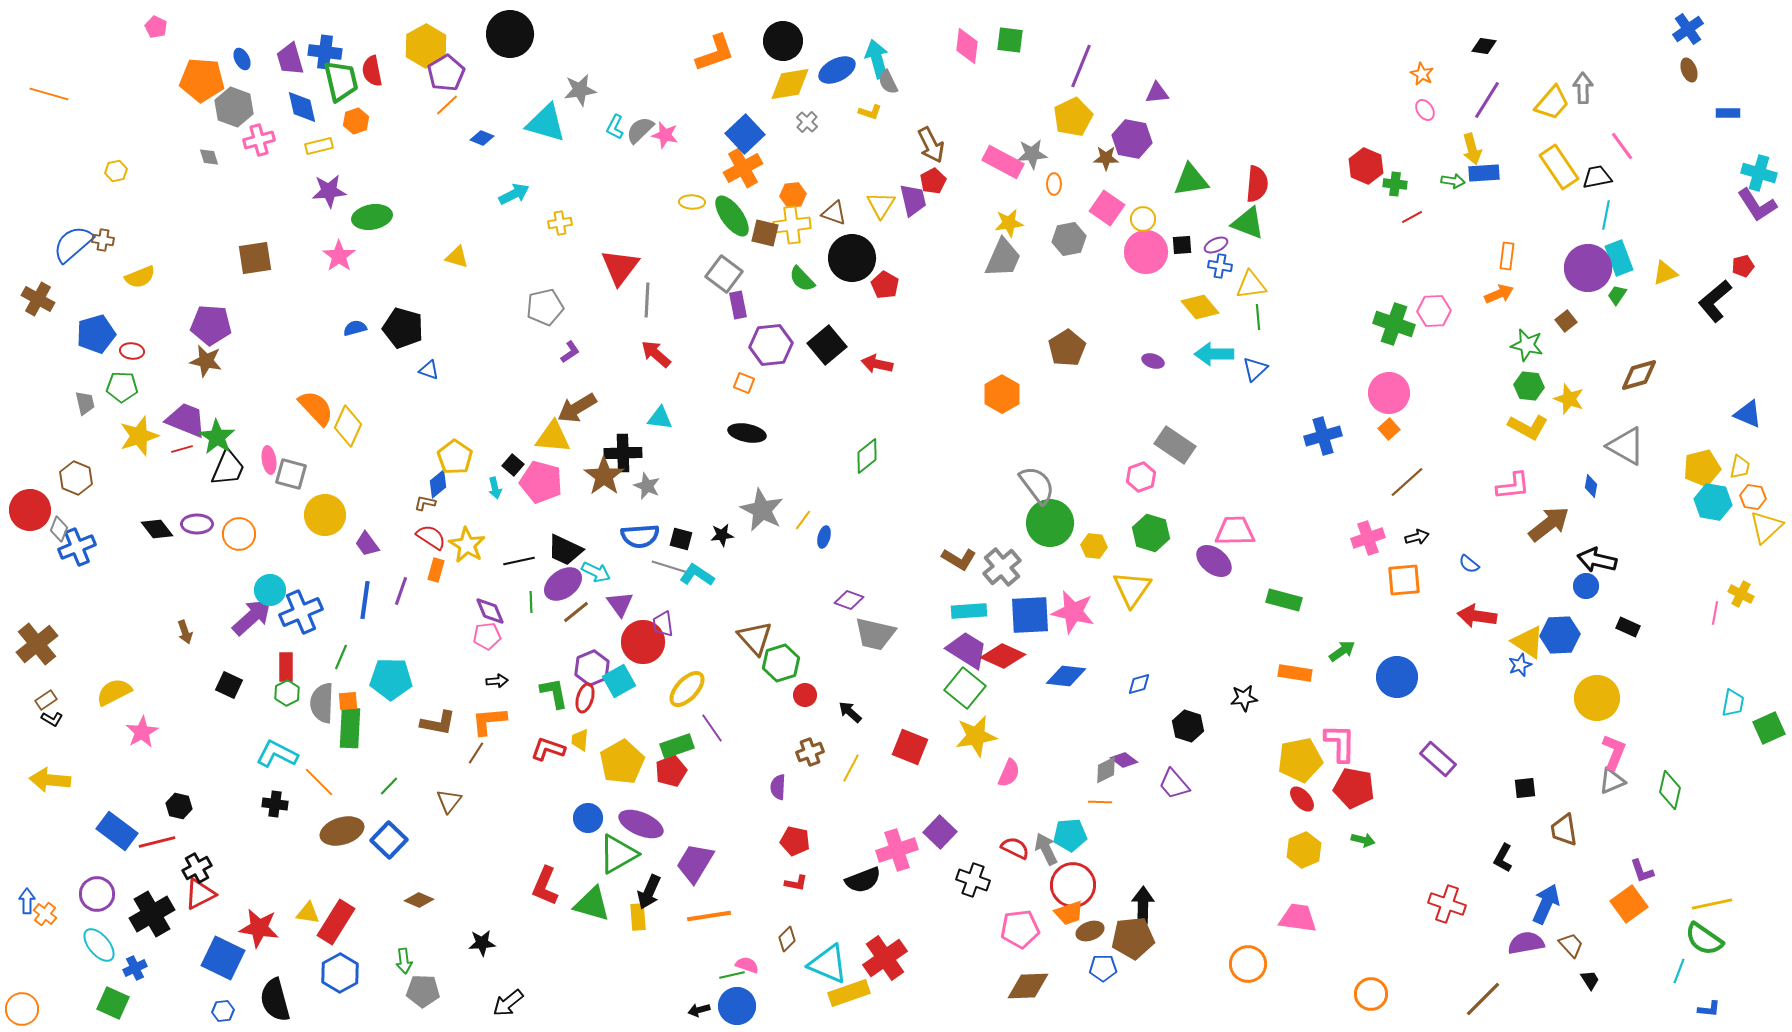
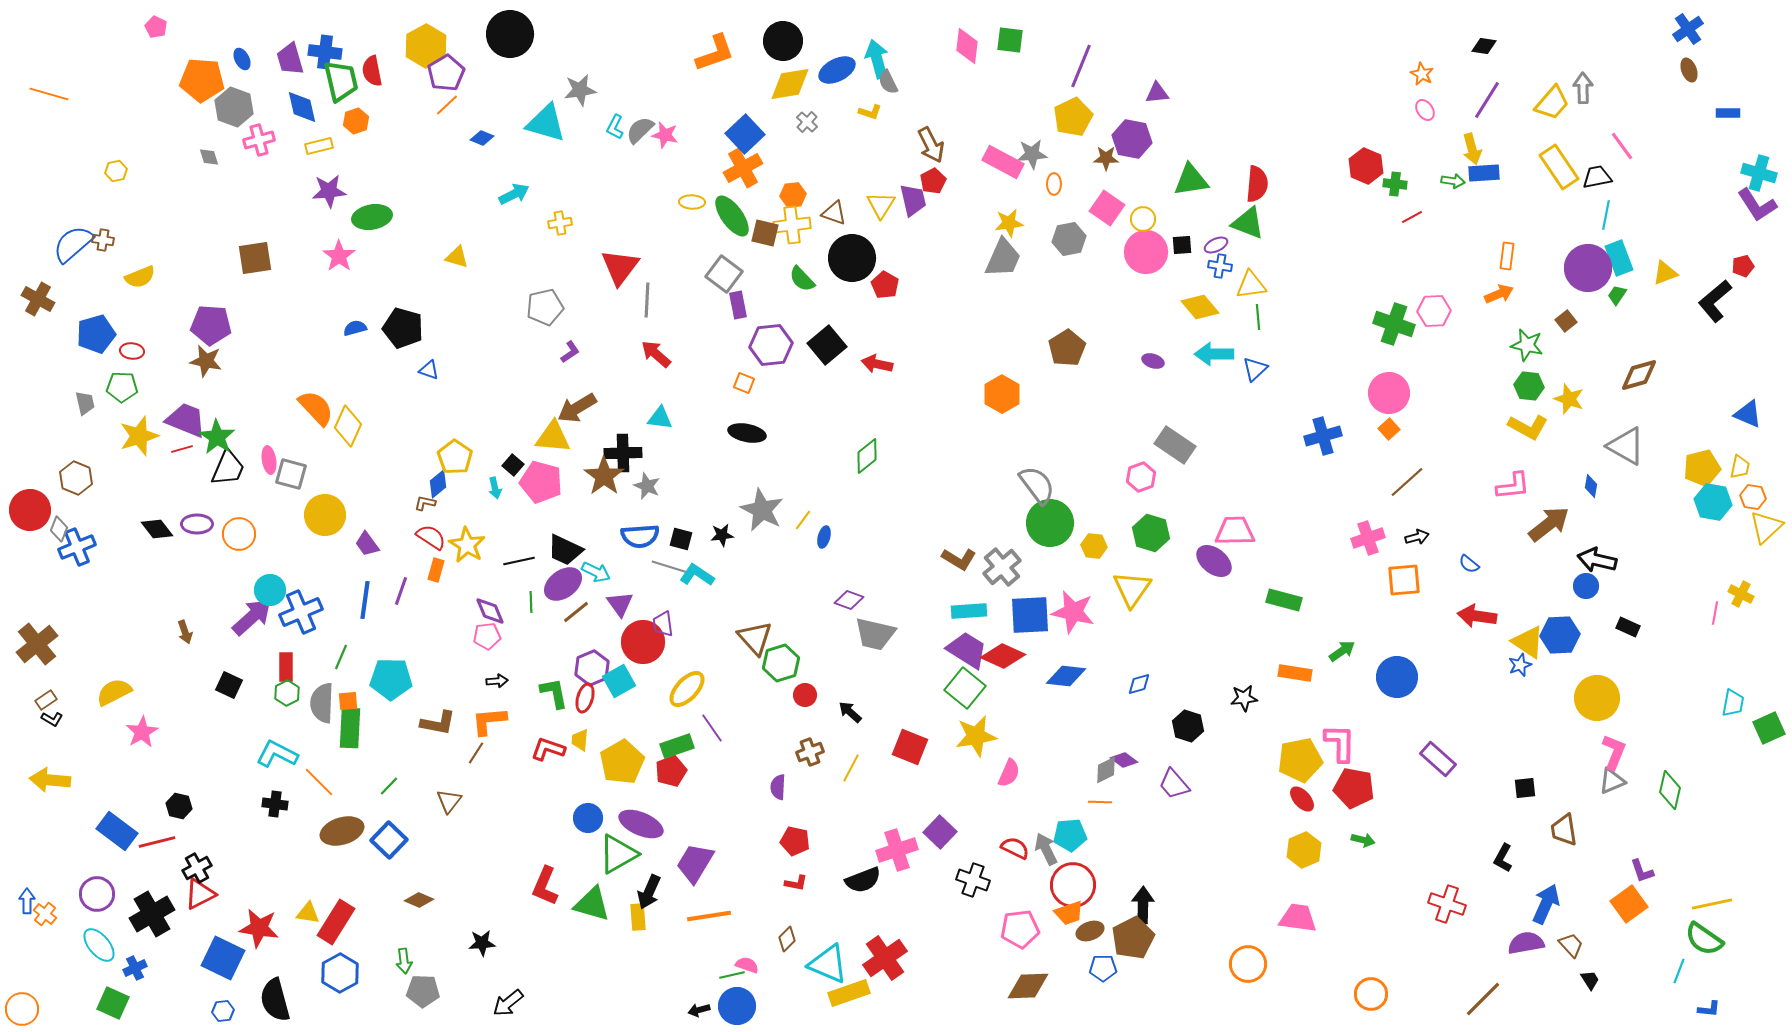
brown pentagon at (1133, 938): rotated 21 degrees counterclockwise
